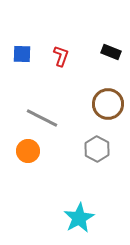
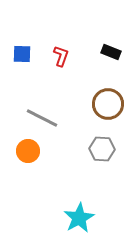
gray hexagon: moved 5 px right; rotated 25 degrees counterclockwise
